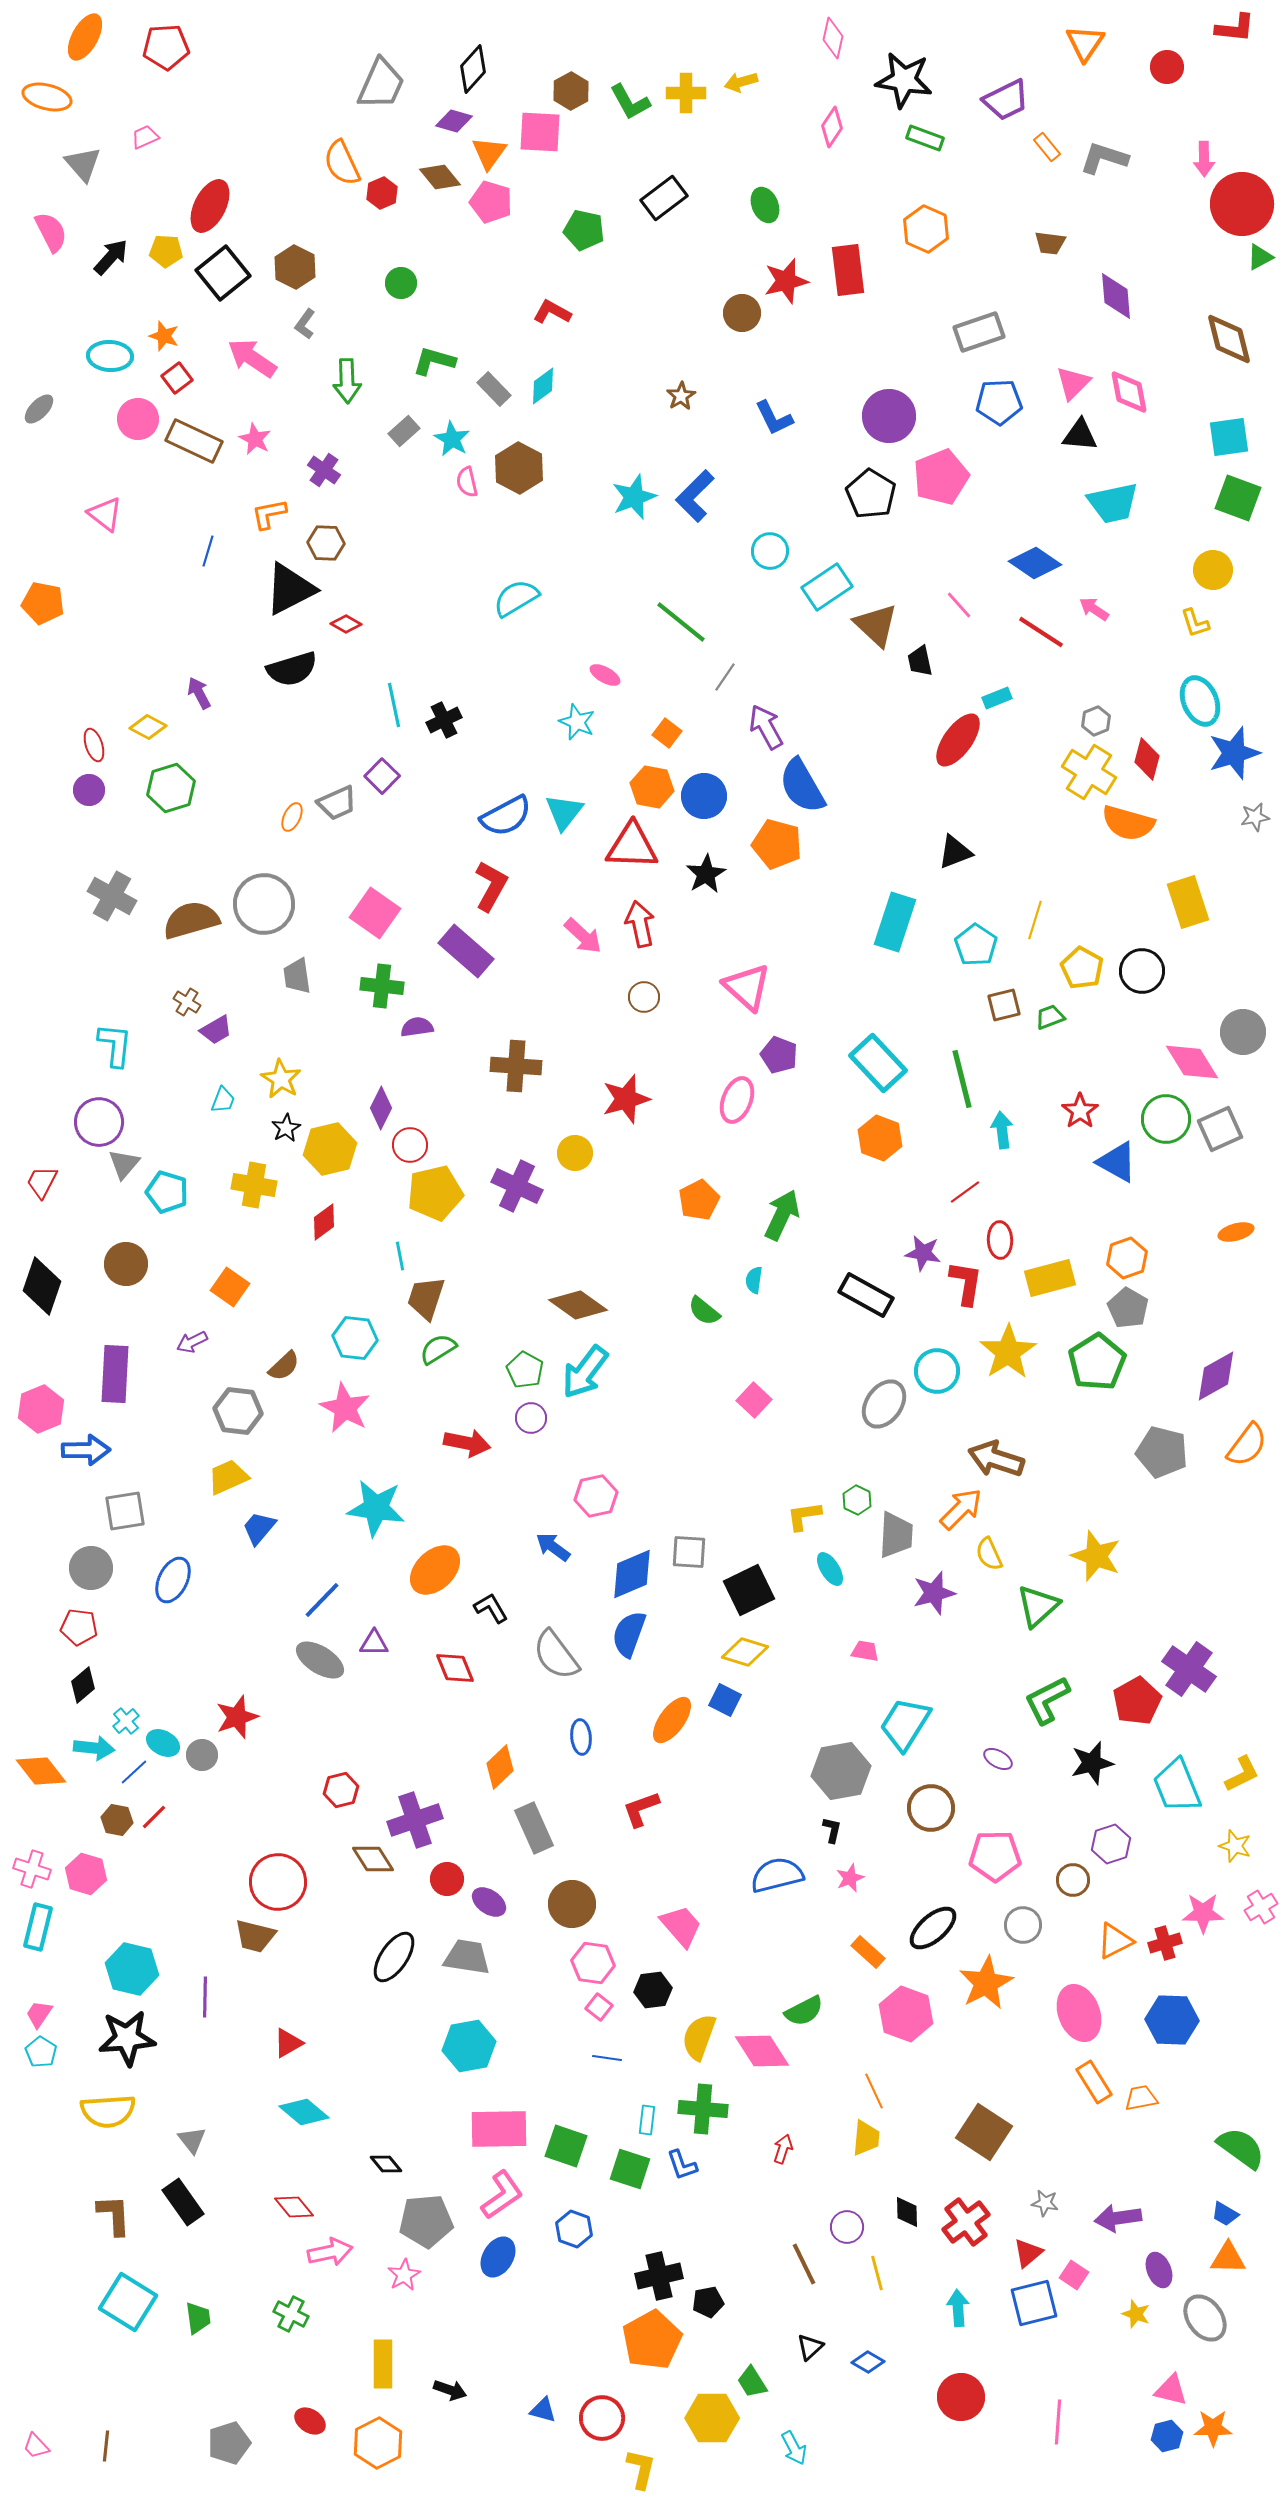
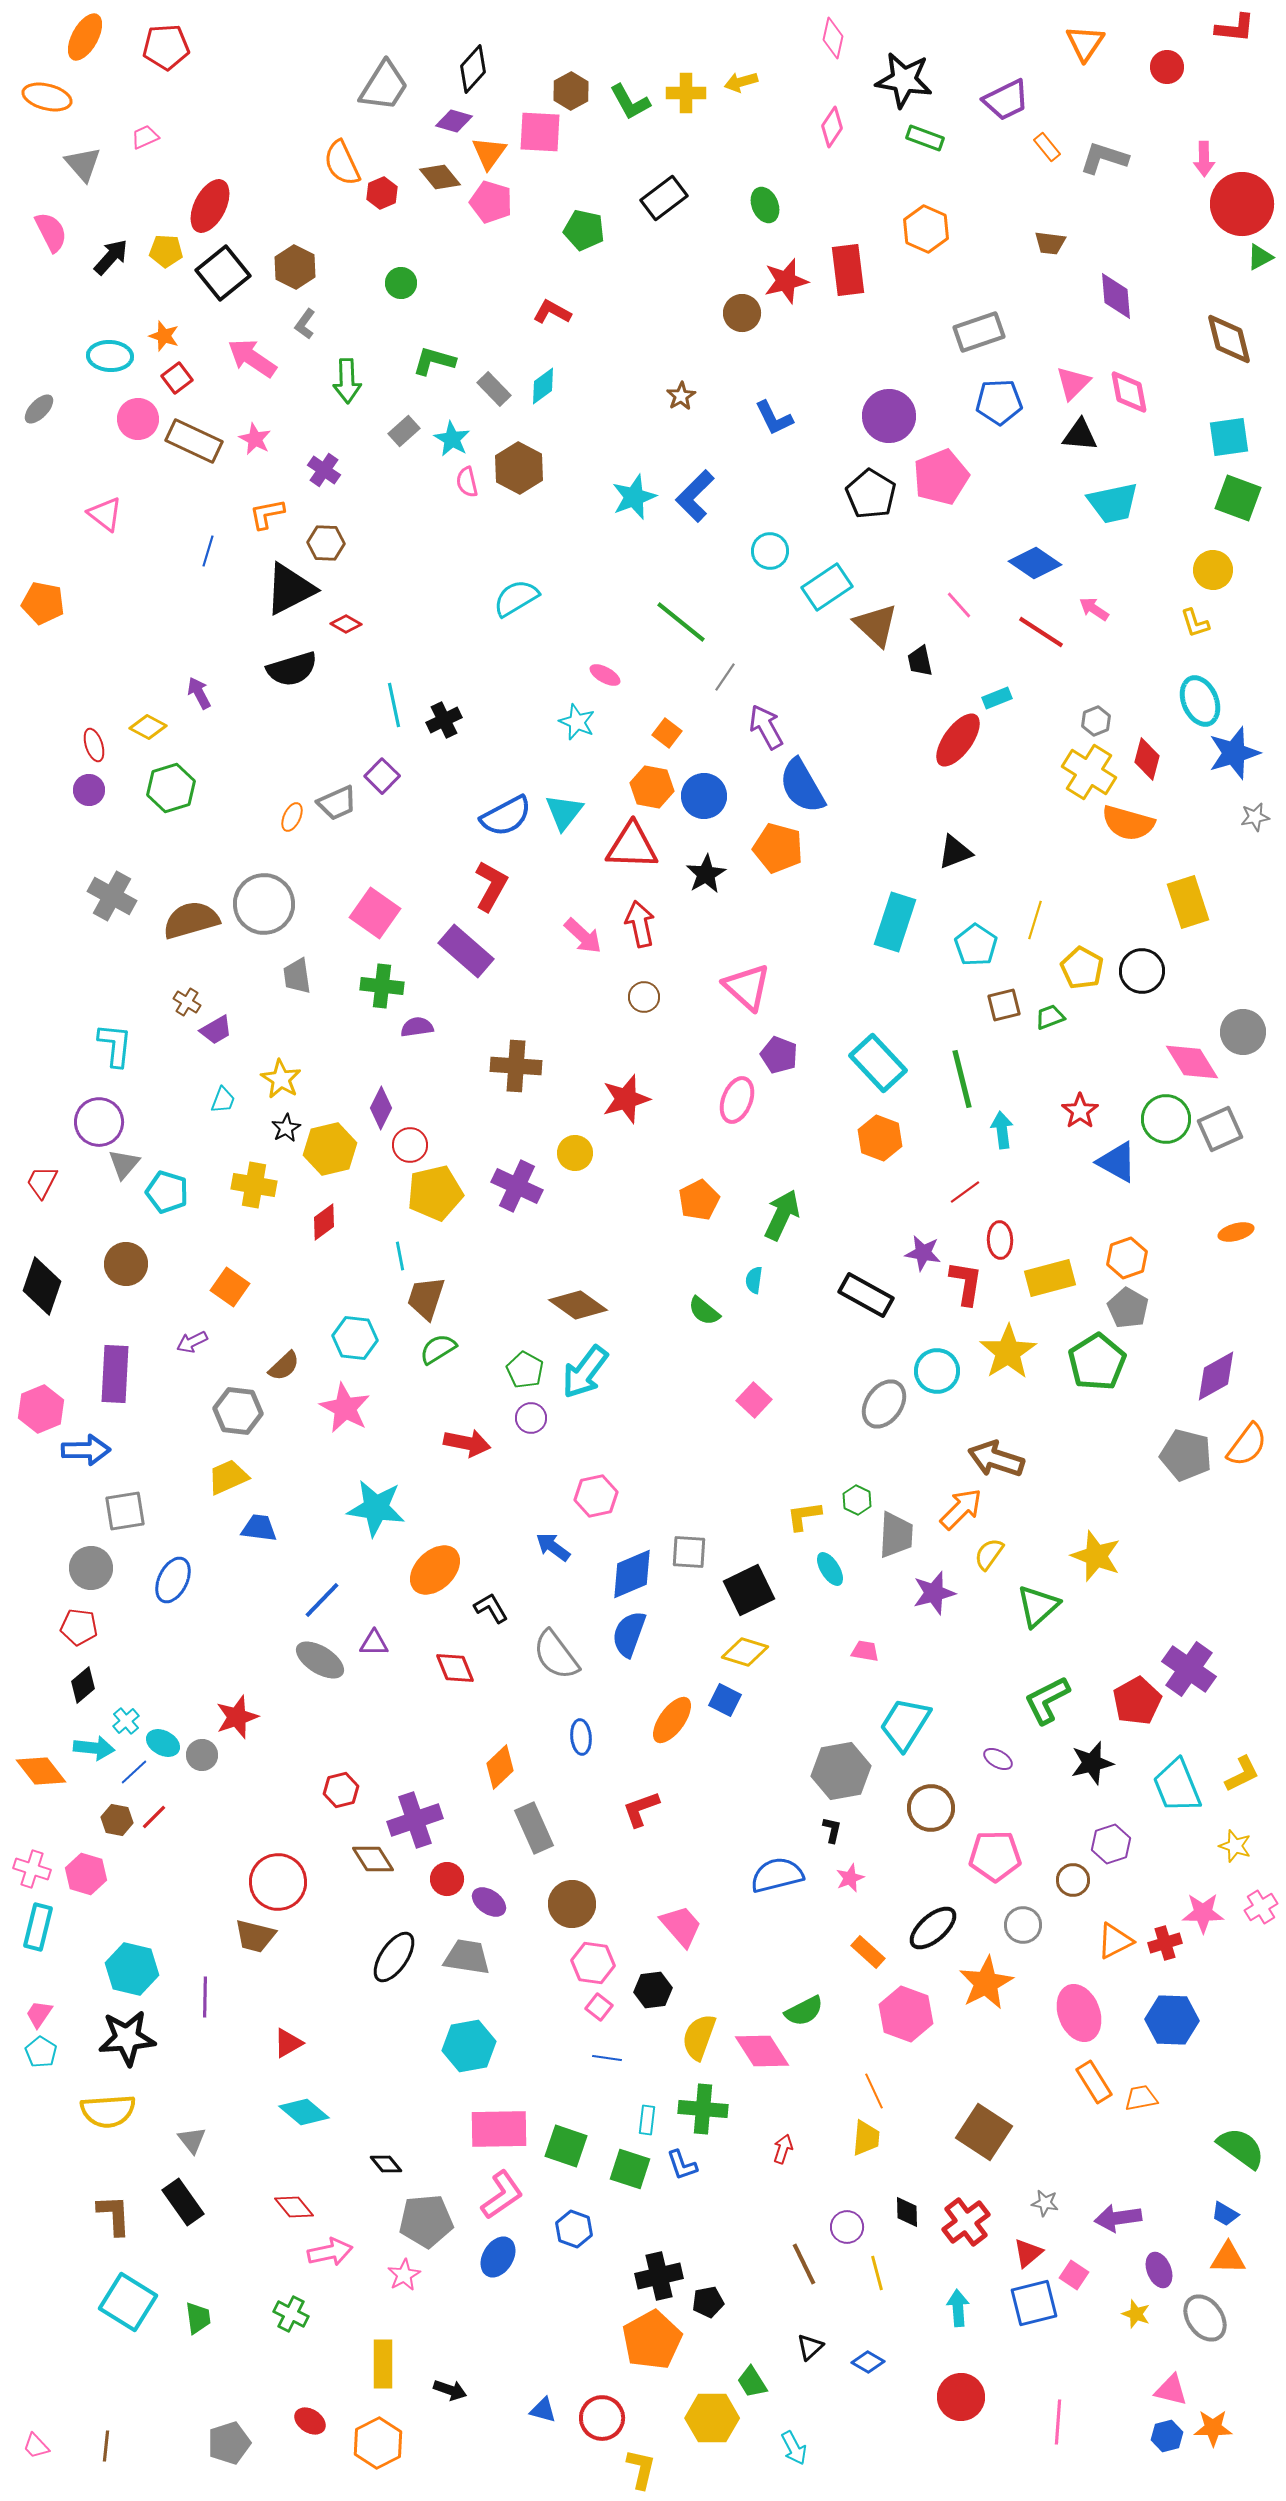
gray trapezoid at (381, 84): moved 3 px right, 2 px down; rotated 8 degrees clockwise
orange L-shape at (269, 514): moved 2 px left
orange pentagon at (777, 844): moved 1 px right, 4 px down
gray pentagon at (1162, 1452): moved 24 px right, 3 px down
blue trapezoid at (259, 1528): rotated 57 degrees clockwise
yellow semicircle at (989, 1554): rotated 60 degrees clockwise
